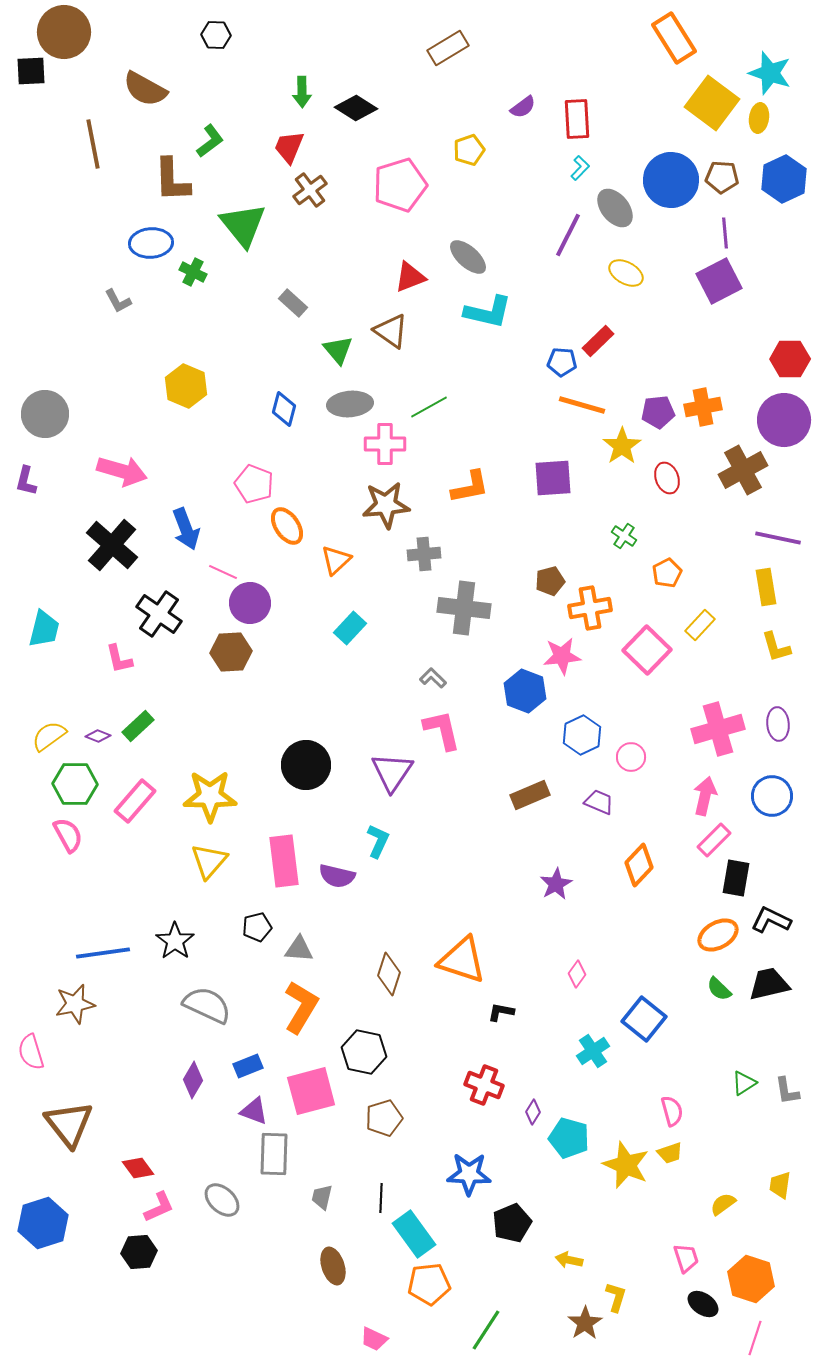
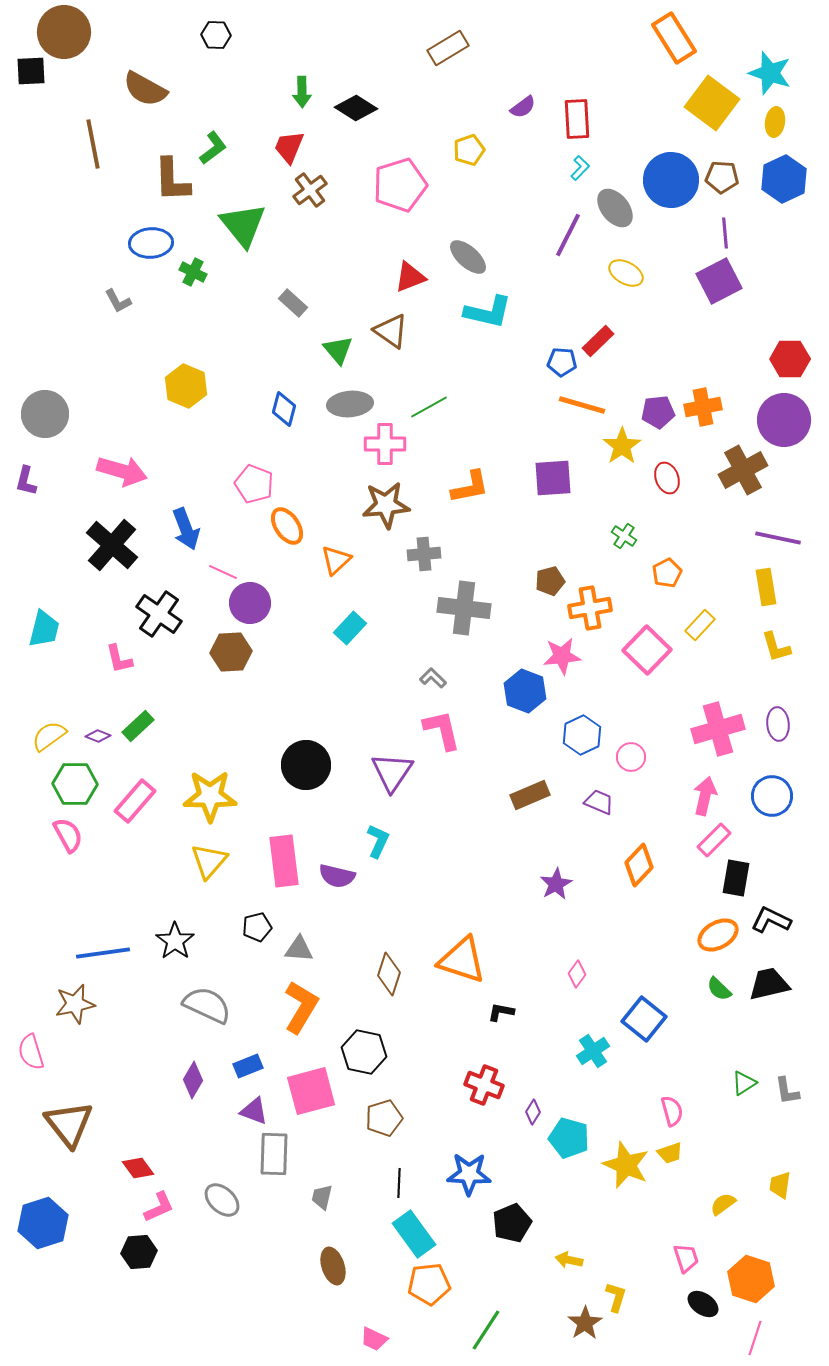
yellow ellipse at (759, 118): moved 16 px right, 4 px down
green L-shape at (210, 141): moved 3 px right, 7 px down
black line at (381, 1198): moved 18 px right, 15 px up
